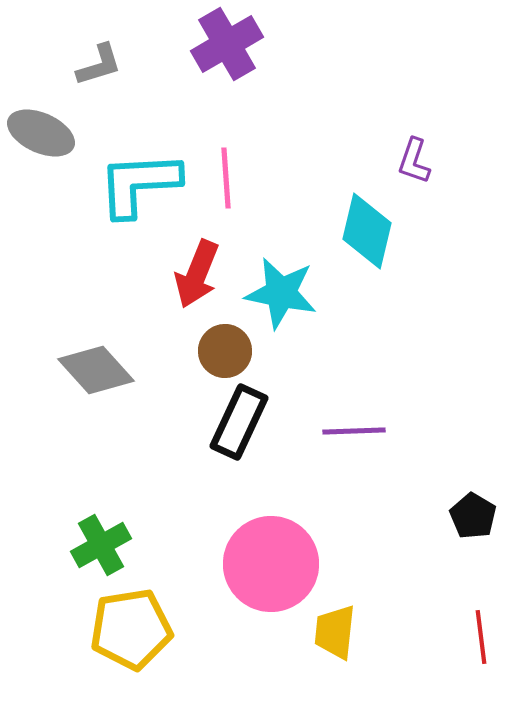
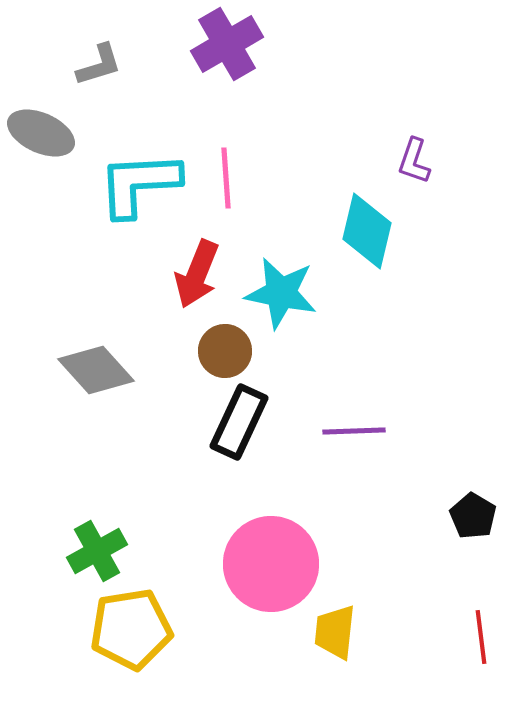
green cross: moved 4 px left, 6 px down
